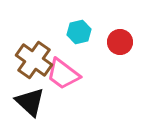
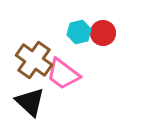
red circle: moved 17 px left, 9 px up
